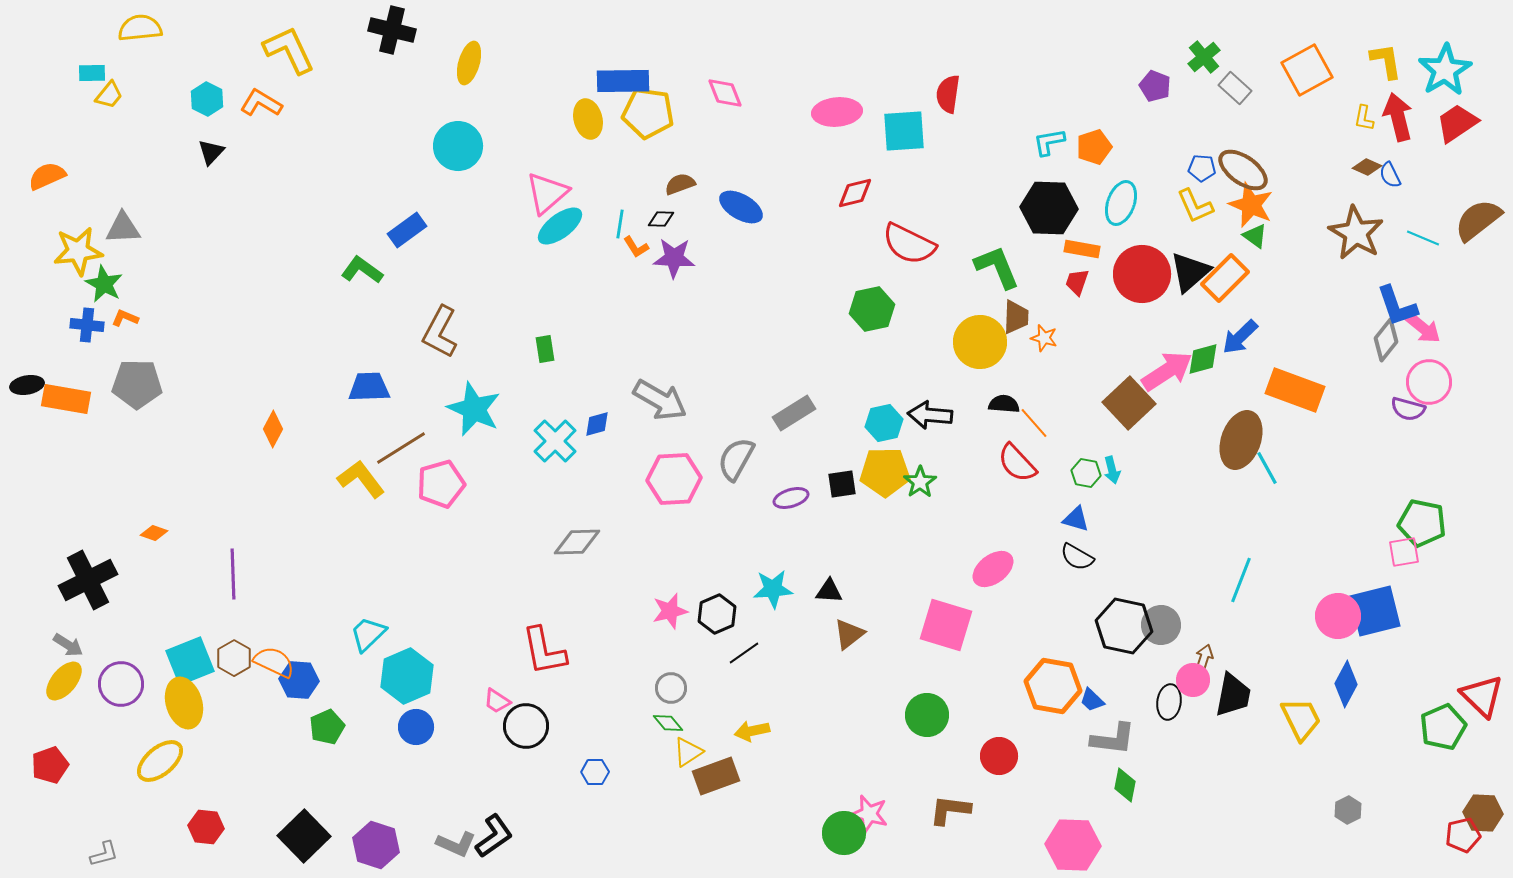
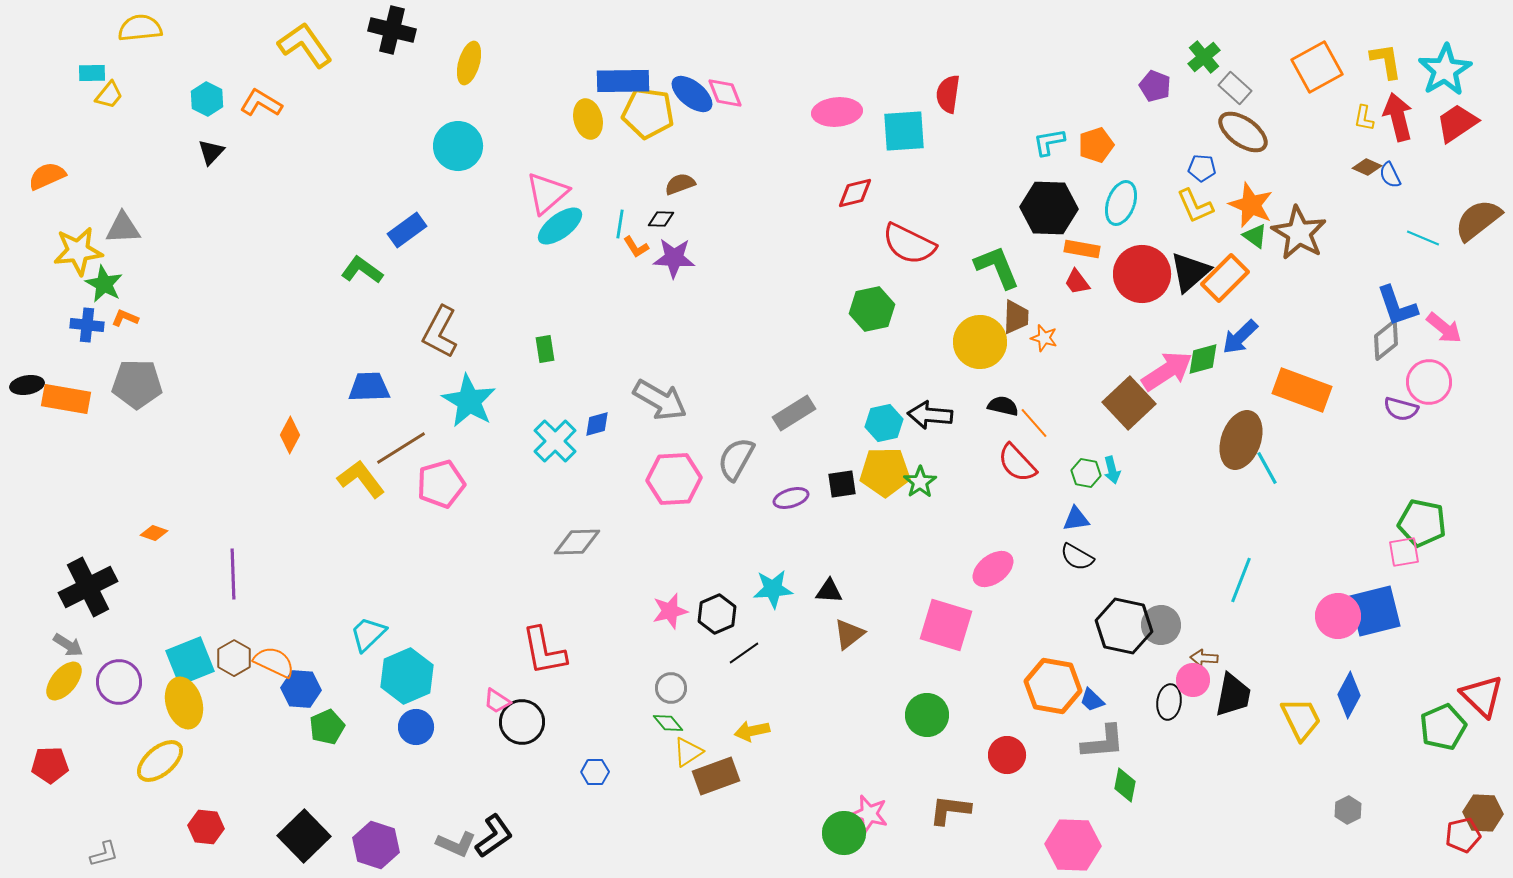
yellow L-shape at (289, 50): moved 16 px right, 5 px up; rotated 10 degrees counterclockwise
orange square at (1307, 70): moved 10 px right, 3 px up
orange pentagon at (1094, 147): moved 2 px right, 2 px up
brown ellipse at (1243, 170): moved 38 px up
blue ellipse at (741, 207): moved 49 px left, 113 px up; rotated 9 degrees clockwise
brown star at (1356, 233): moved 57 px left
red trapezoid at (1077, 282): rotated 56 degrees counterclockwise
pink arrow at (1423, 328): moved 21 px right
gray diamond at (1386, 340): rotated 12 degrees clockwise
orange rectangle at (1295, 390): moved 7 px right
black semicircle at (1004, 404): moved 1 px left, 2 px down; rotated 8 degrees clockwise
cyan star at (474, 409): moved 5 px left, 8 px up; rotated 6 degrees clockwise
purple semicircle at (1408, 409): moved 7 px left
orange diamond at (273, 429): moved 17 px right, 6 px down
blue triangle at (1076, 519): rotated 24 degrees counterclockwise
black cross at (88, 580): moved 7 px down
brown arrow at (1204, 658): rotated 104 degrees counterclockwise
blue hexagon at (299, 680): moved 2 px right, 9 px down
purple circle at (121, 684): moved 2 px left, 2 px up
blue diamond at (1346, 684): moved 3 px right, 11 px down
black circle at (526, 726): moved 4 px left, 4 px up
gray L-shape at (1113, 739): moved 10 px left, 3 px down; rotated 12 degrees counterclockwise
red circle at (999, 756): moved 8 px right, 1 px up
red pentagon at (50, 765): rotated 18 degrees clockwise
